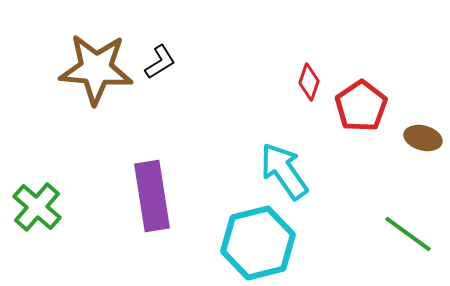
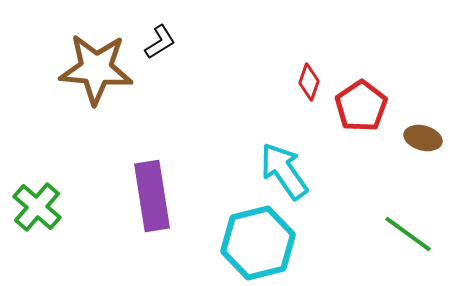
black L-shape: moved 20 px up
